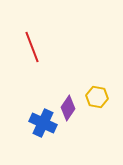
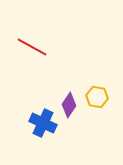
red line: rotated 40 degrees counterclockwise
purple diamond: moved 1 px right, 3 px up
